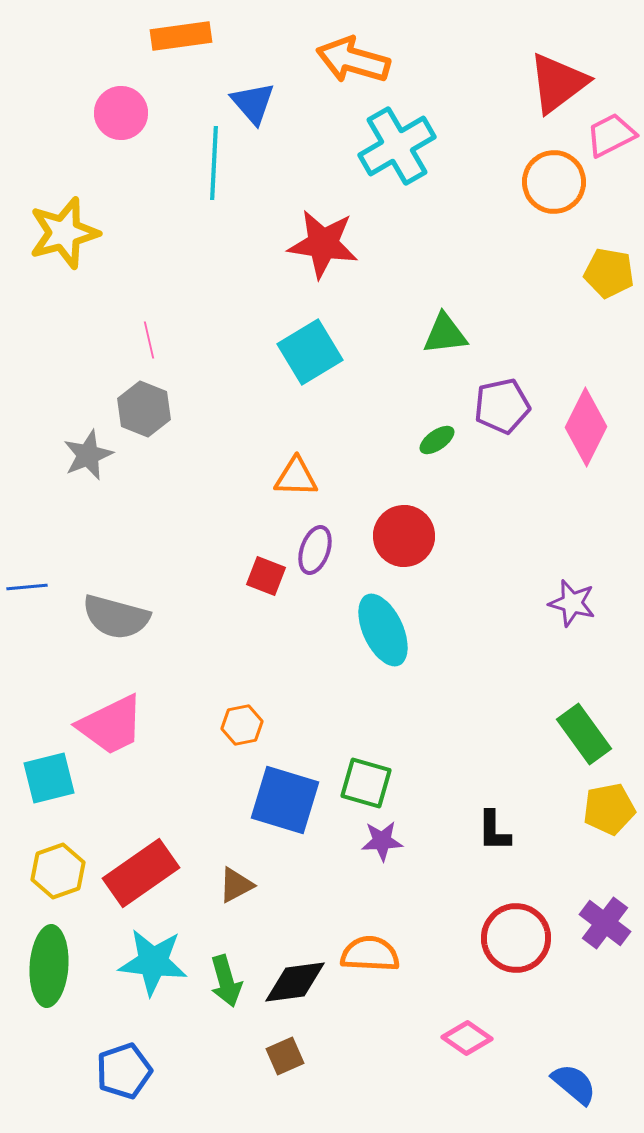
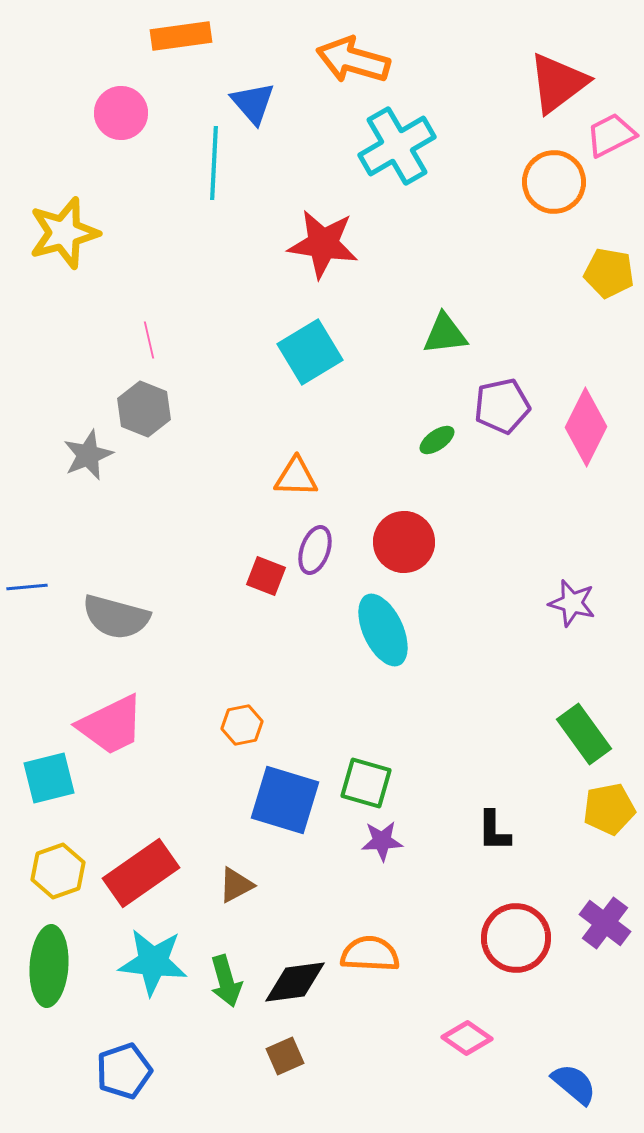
red circle at (404, 536): moved 6 px down
